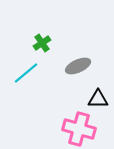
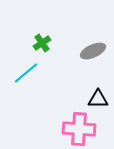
gray ellipse: moved 15 px right, 15 px up
pink cross: rotated 12 degrees counterclockwise
